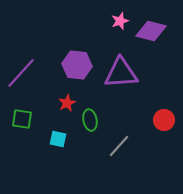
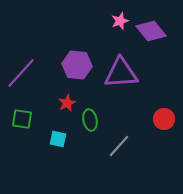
purple diamond: rotated 36 degrees clockwise
red circle: moved 1 px up
